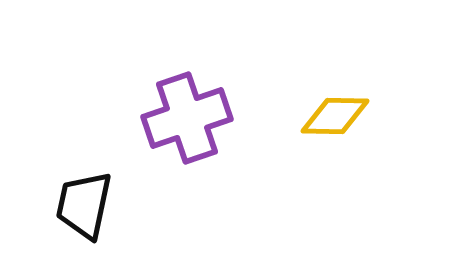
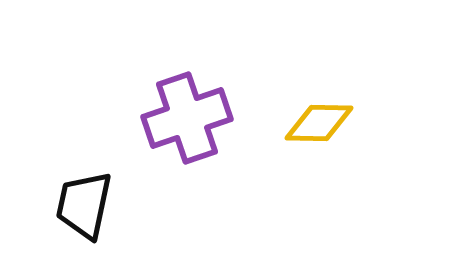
yellow diamond: moved 16 px left, 7 px down
